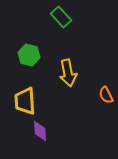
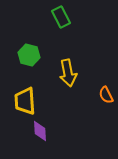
green rectangle: rotated 15 degrees clockwise
